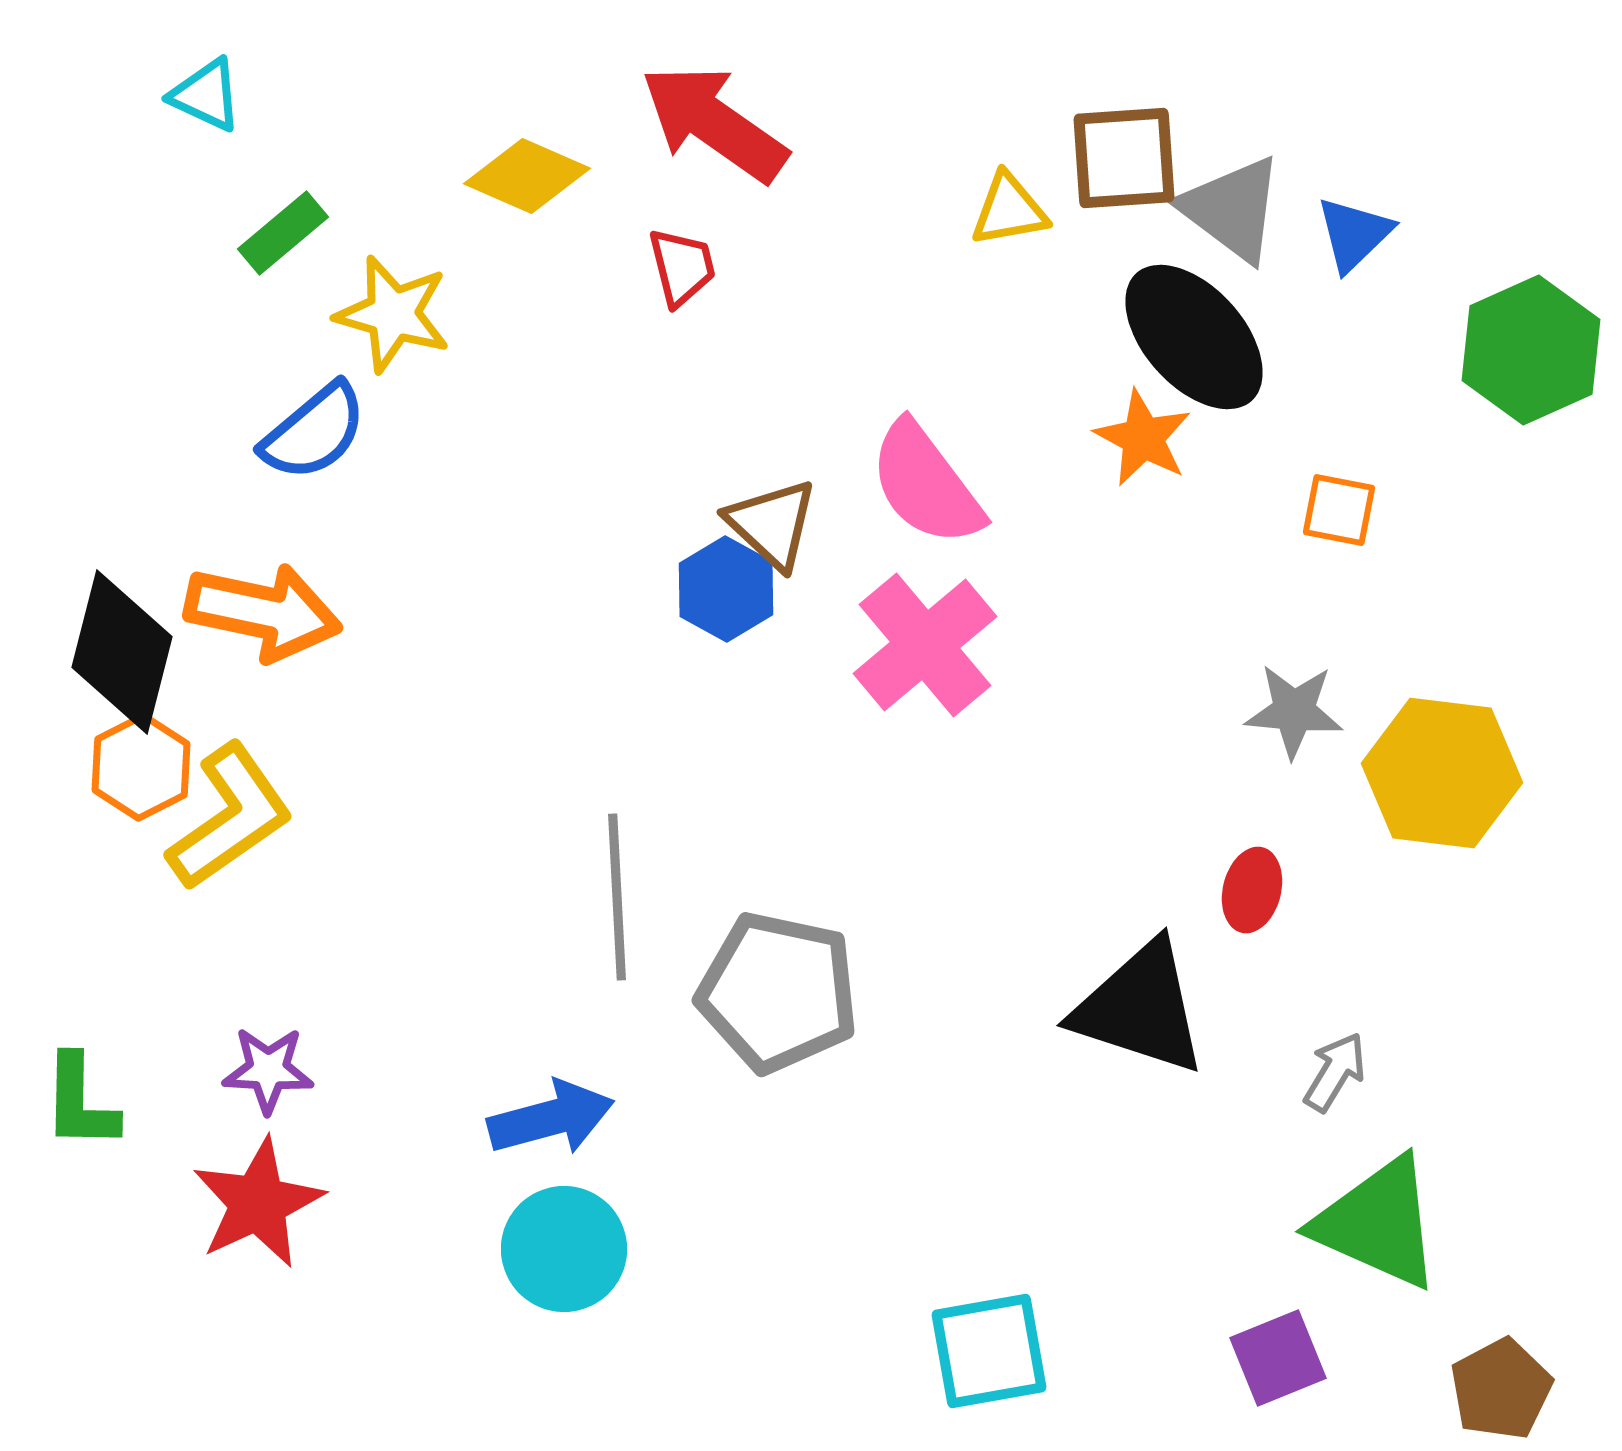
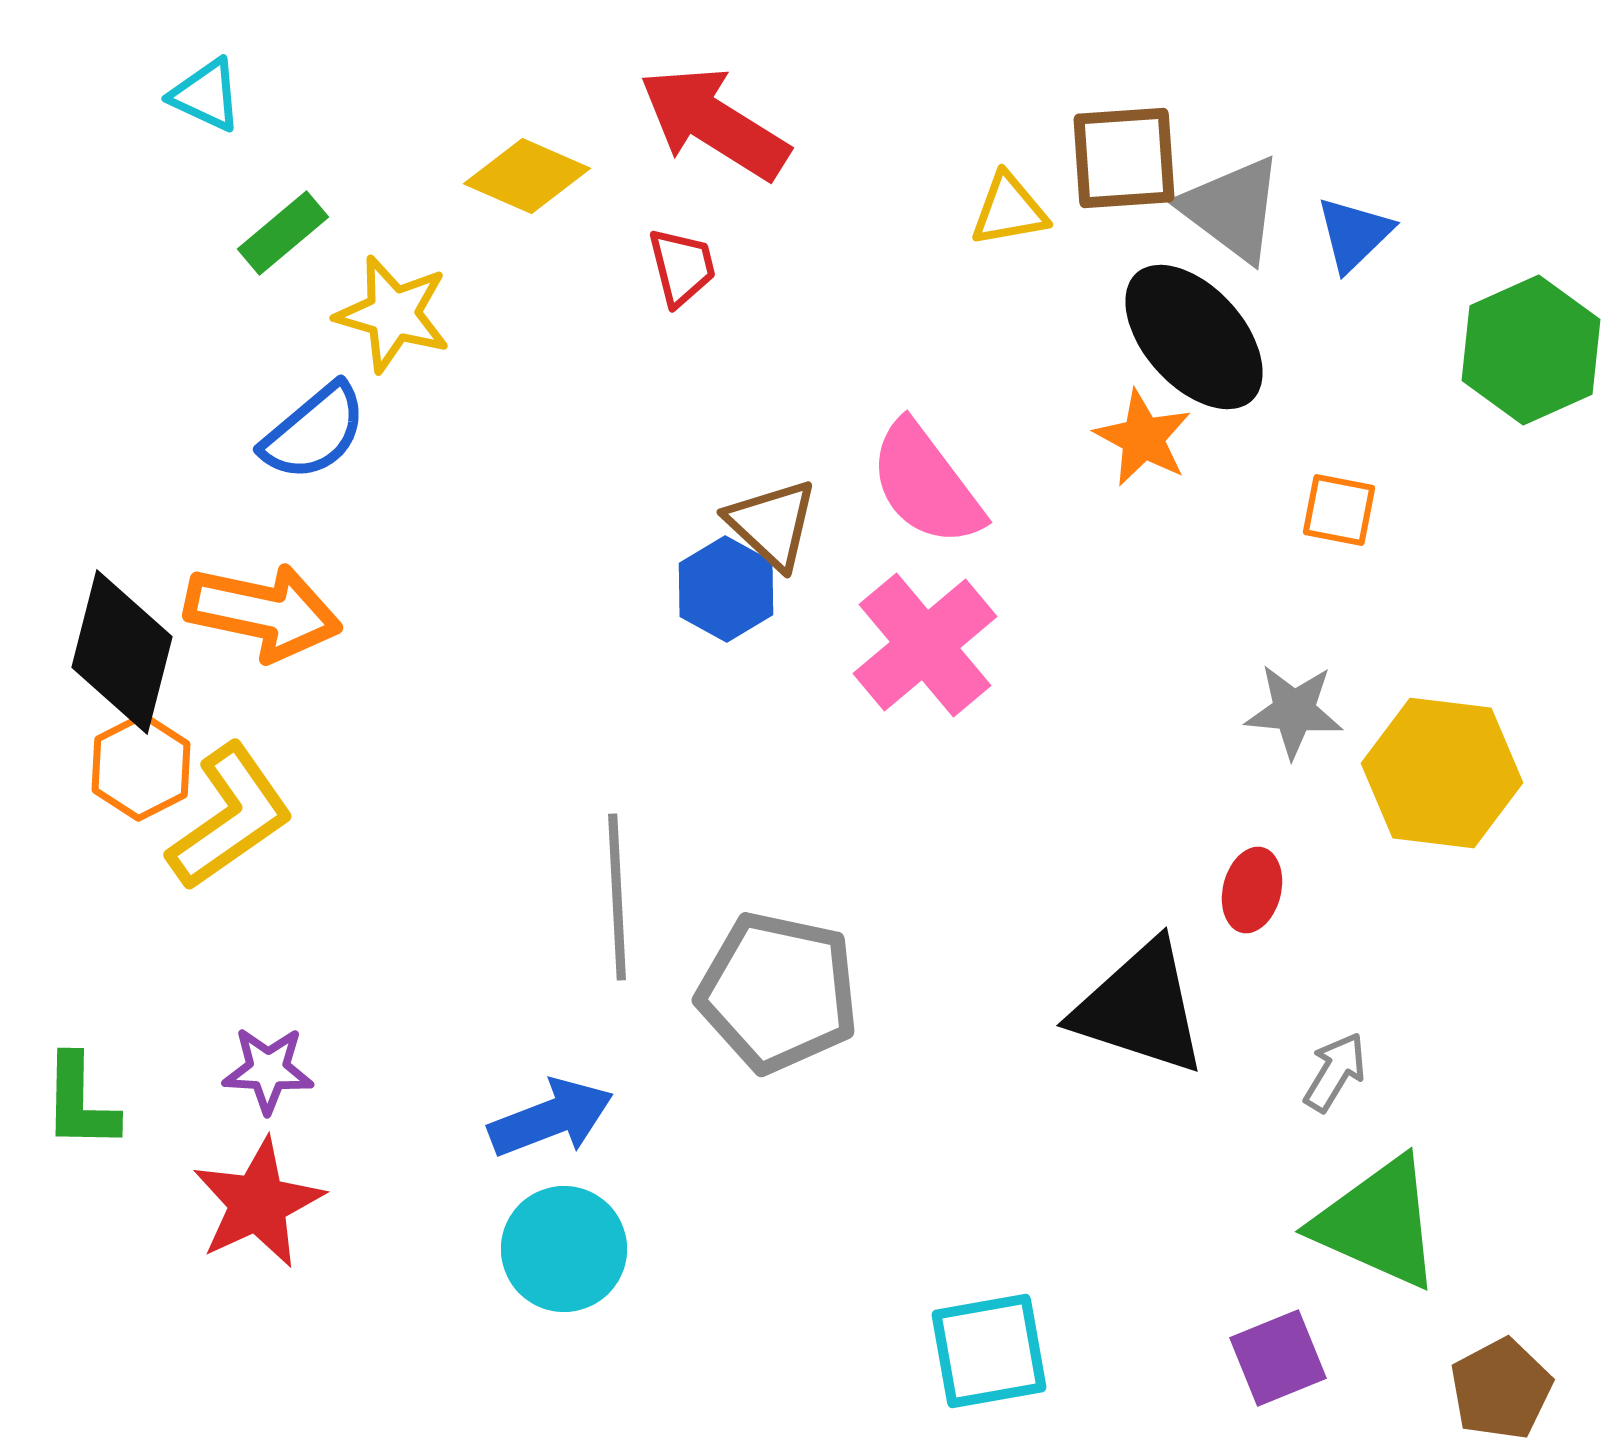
red arrow: rotated 3 degrees counterclockwise
blue arrow: rotated 6 degrees counterclockwise
